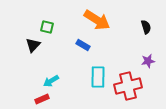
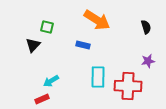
blue rectangle: rotated 16 degrees counterclockwise
red cross: rotated 16 degrees clockwise
